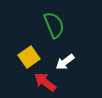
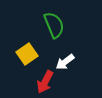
yellow square: moved 2 px left, 3 px up
red arrow: rotated 100 degrees counterclockwise
